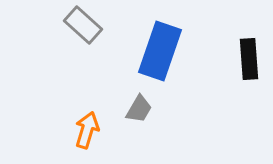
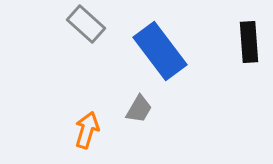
gray rectangle: moved 3 px right, 1 px up
blue rectangle: rotated 56 degrees counterclockwise
black rectangle: moved 17 px up
